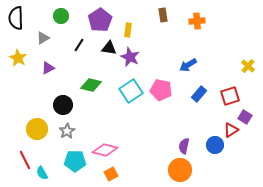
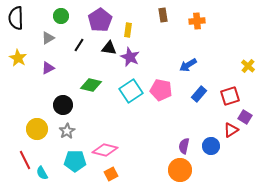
gray triangle: moved 5 px right
blue circle: moved 4 px left, 1 px down
